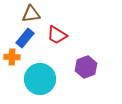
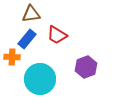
blue rectangle: moved 2 px right, 1 px down
